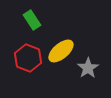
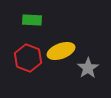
green rectangle: rotated 54 degrees counterclockwise
yellow ellipse: rotated 20 degrees clockwise
